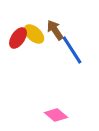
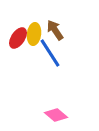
yellow ellipse: rotated 55 degrees clockwise
blue line: moved 22 px left, 3 px down
